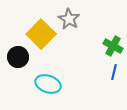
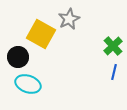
gray star: rotated 15 degrees clockwise
yellow square: rotated 16 degrees counterclockwise
green cross: rotated 18 degrees clockwise
cyan ellipse: moved 20 px left
